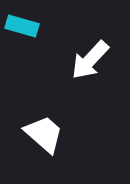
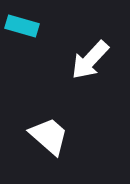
white trapezoid: moved 5 px right, 2 px down
